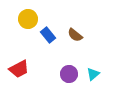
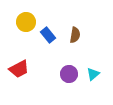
yellow circle: moved 2 px left, 3 px down
brown semicircle: rotated 119 degrees counterclockwise
